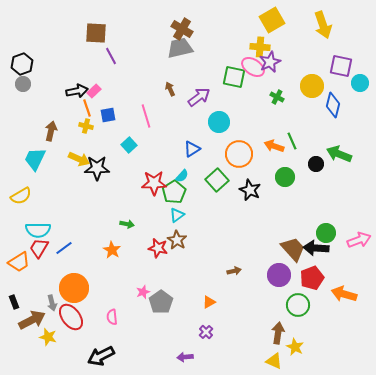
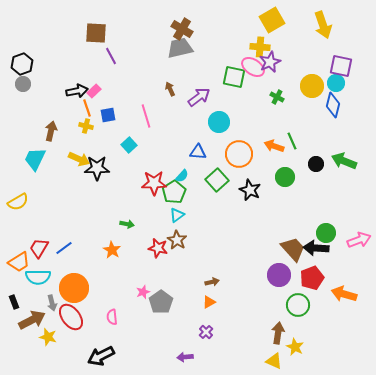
cyan circle at (360, 83): moved 24 px left
blue triangle at (192, 149): moved 6 px right, 3 px down; rotated 36 degrees clockwise
green arrow at (339, 154): moved 5 px right, 7 px down
yellow semicircle at (21, 196): moved 3 px left, 6 px down
cyan semicircle at (38, 230): moved 47 px down
brown arrow at (234, 271): moved 22 px left, 11 px down
